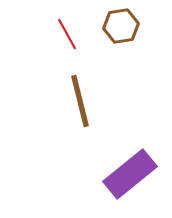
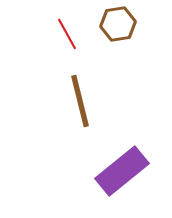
brown hexagon: moved 3 px left, 2 px up
purple rectangle: moved 8 px left, 3 px up
